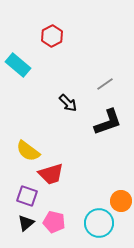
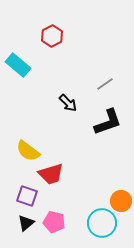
cyan circle: moved 3 px right
